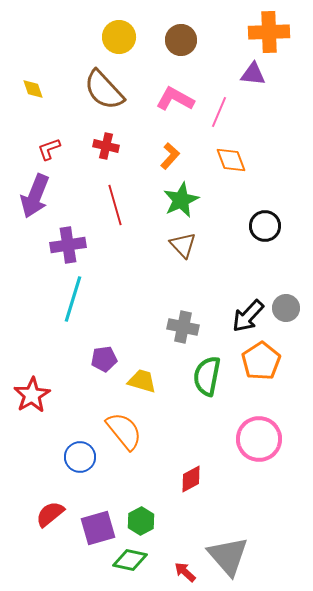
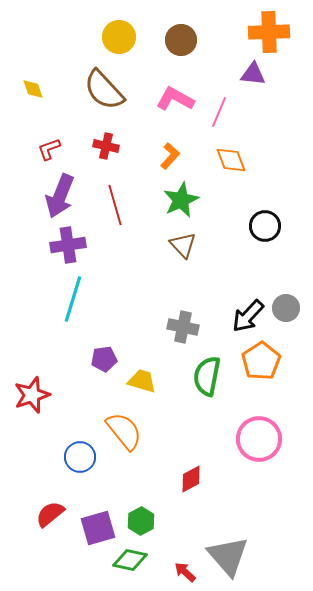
purple arrow: moved 25 px right
red star: rotated 12 degrees clockwise
